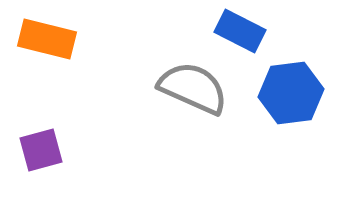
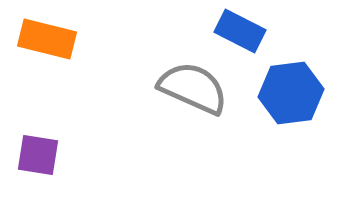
purple square: moved 3 px left, 5 px down; rotated 24 degrees clockwise
